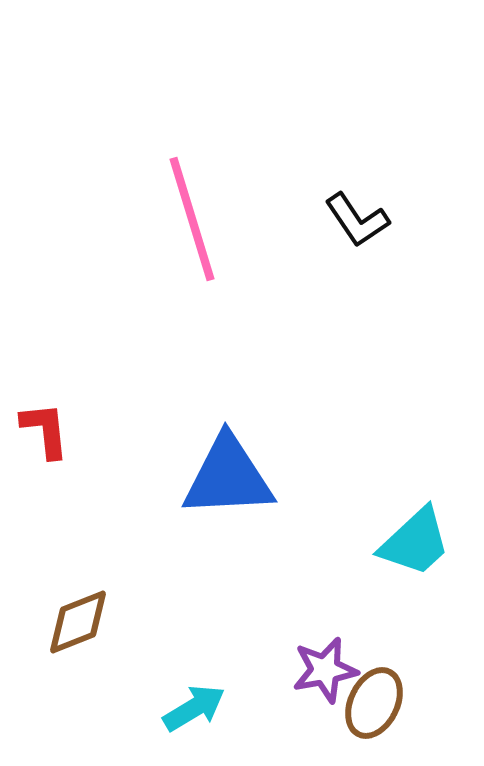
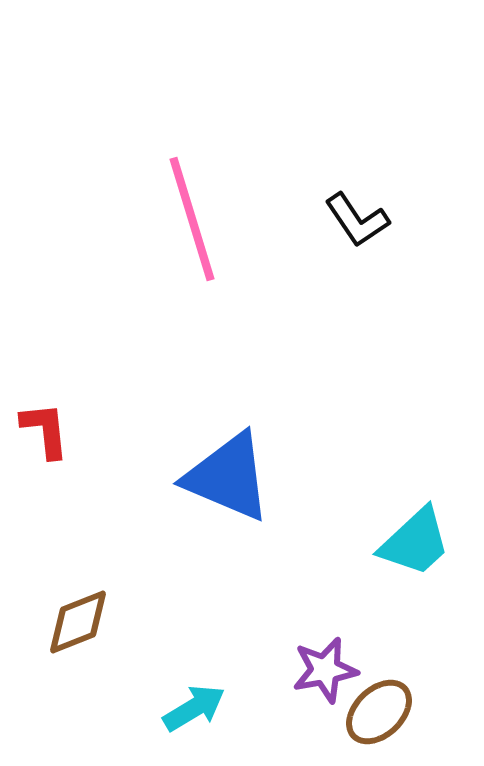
blue triangle: rotated 26 degrees clockwise
brown ellipse: moved 5 px right, 9 px down; rotated 20 degrees clockwise
